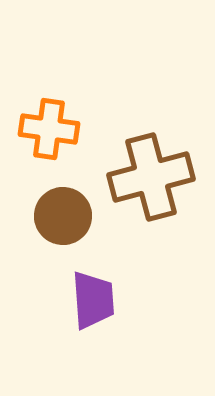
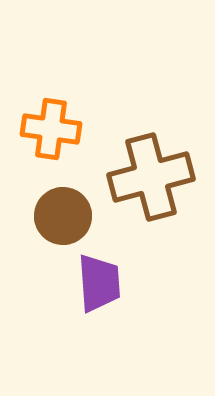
orange cross: moved 2 px right
purple trapezoid: moved 6 px right, 17 px up
